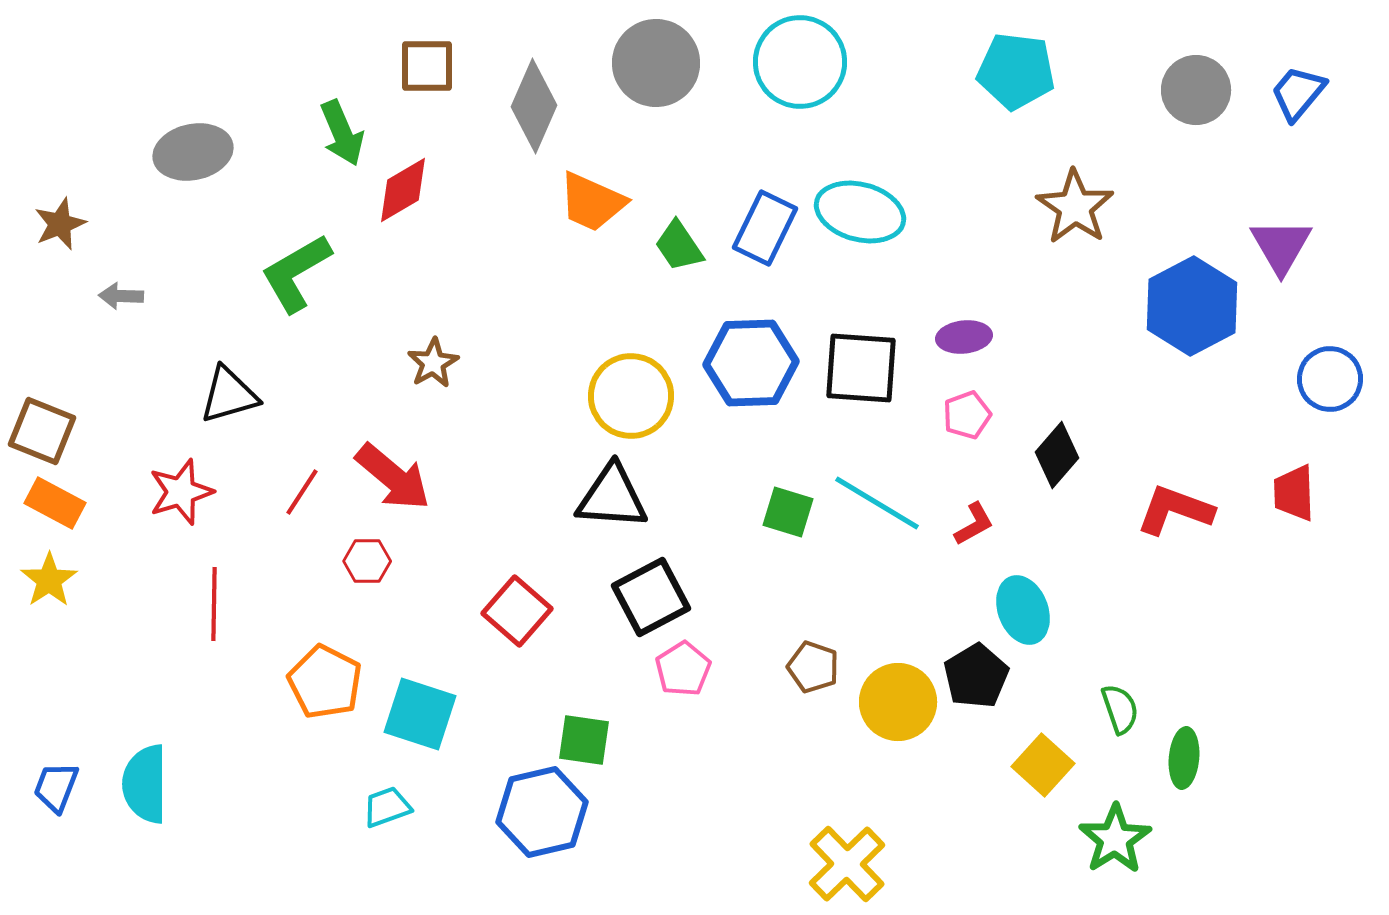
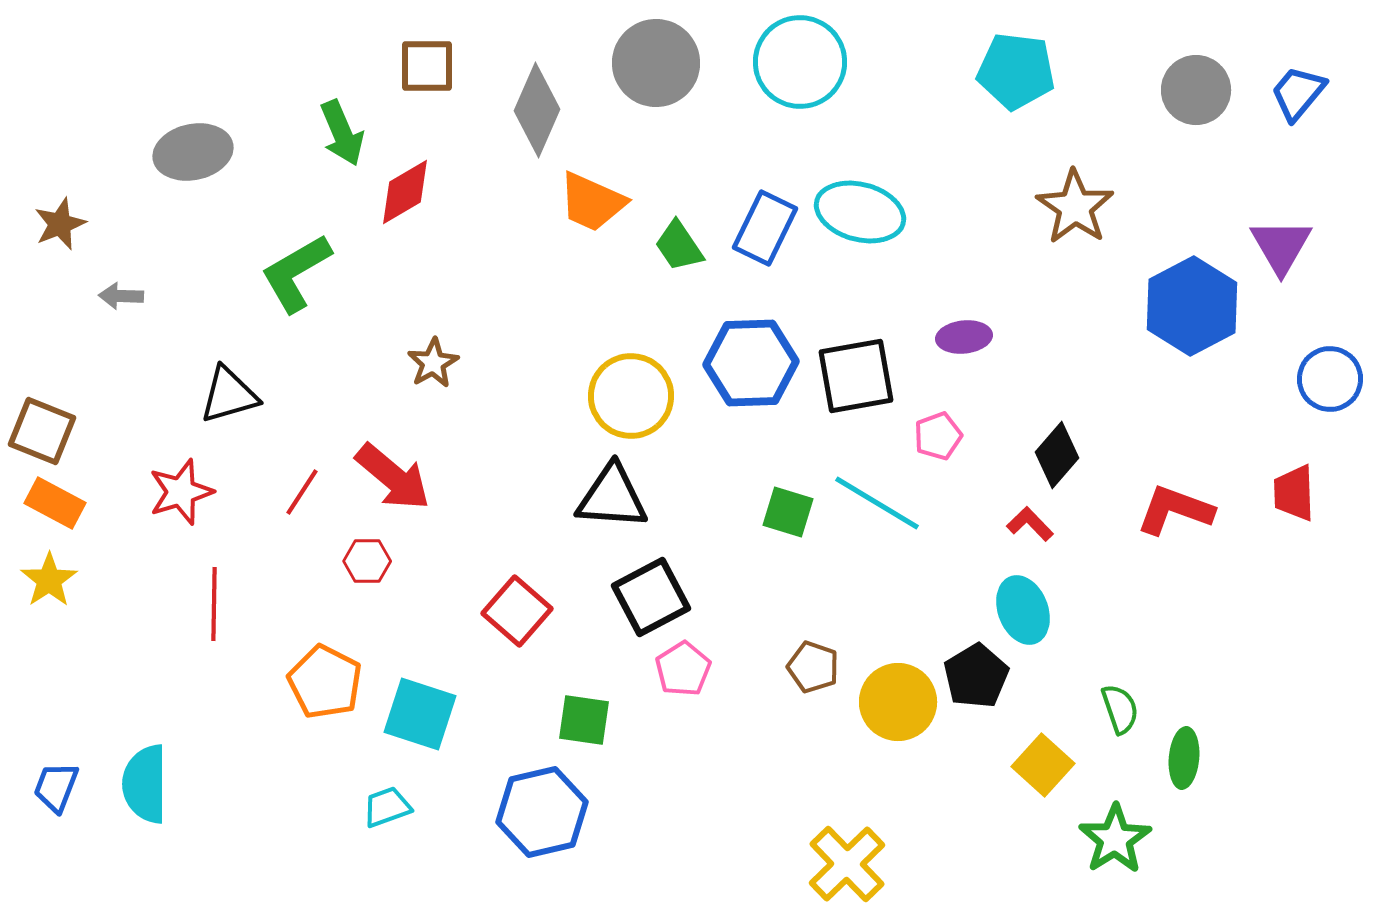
gray diamond at (534, 106): moved 3 px right, 4 px down
red diamond at (403, 190): moved 2 px right, 2 px down
black square at (861, 368): moved 5 px left, 8 px down; rotated 14 degrees counterclockwise
pink pentagon at (967, 415): moved 29 px left, 21 px down
red L-shape at (974, 524): moved 56 px right; rotated 105 degrees counterclockwise
green square at (584, 740): moved 20 px up
